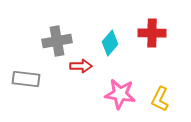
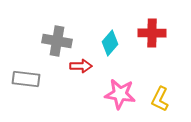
gray cross: rotated 20 degrees clockwise
